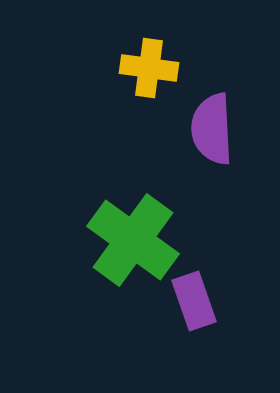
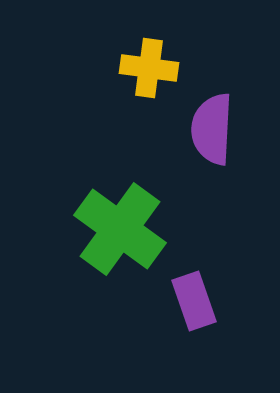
purple semicircle: rotated 6 degrees clockwise
green cross: moved 13 px left, 11 px up
